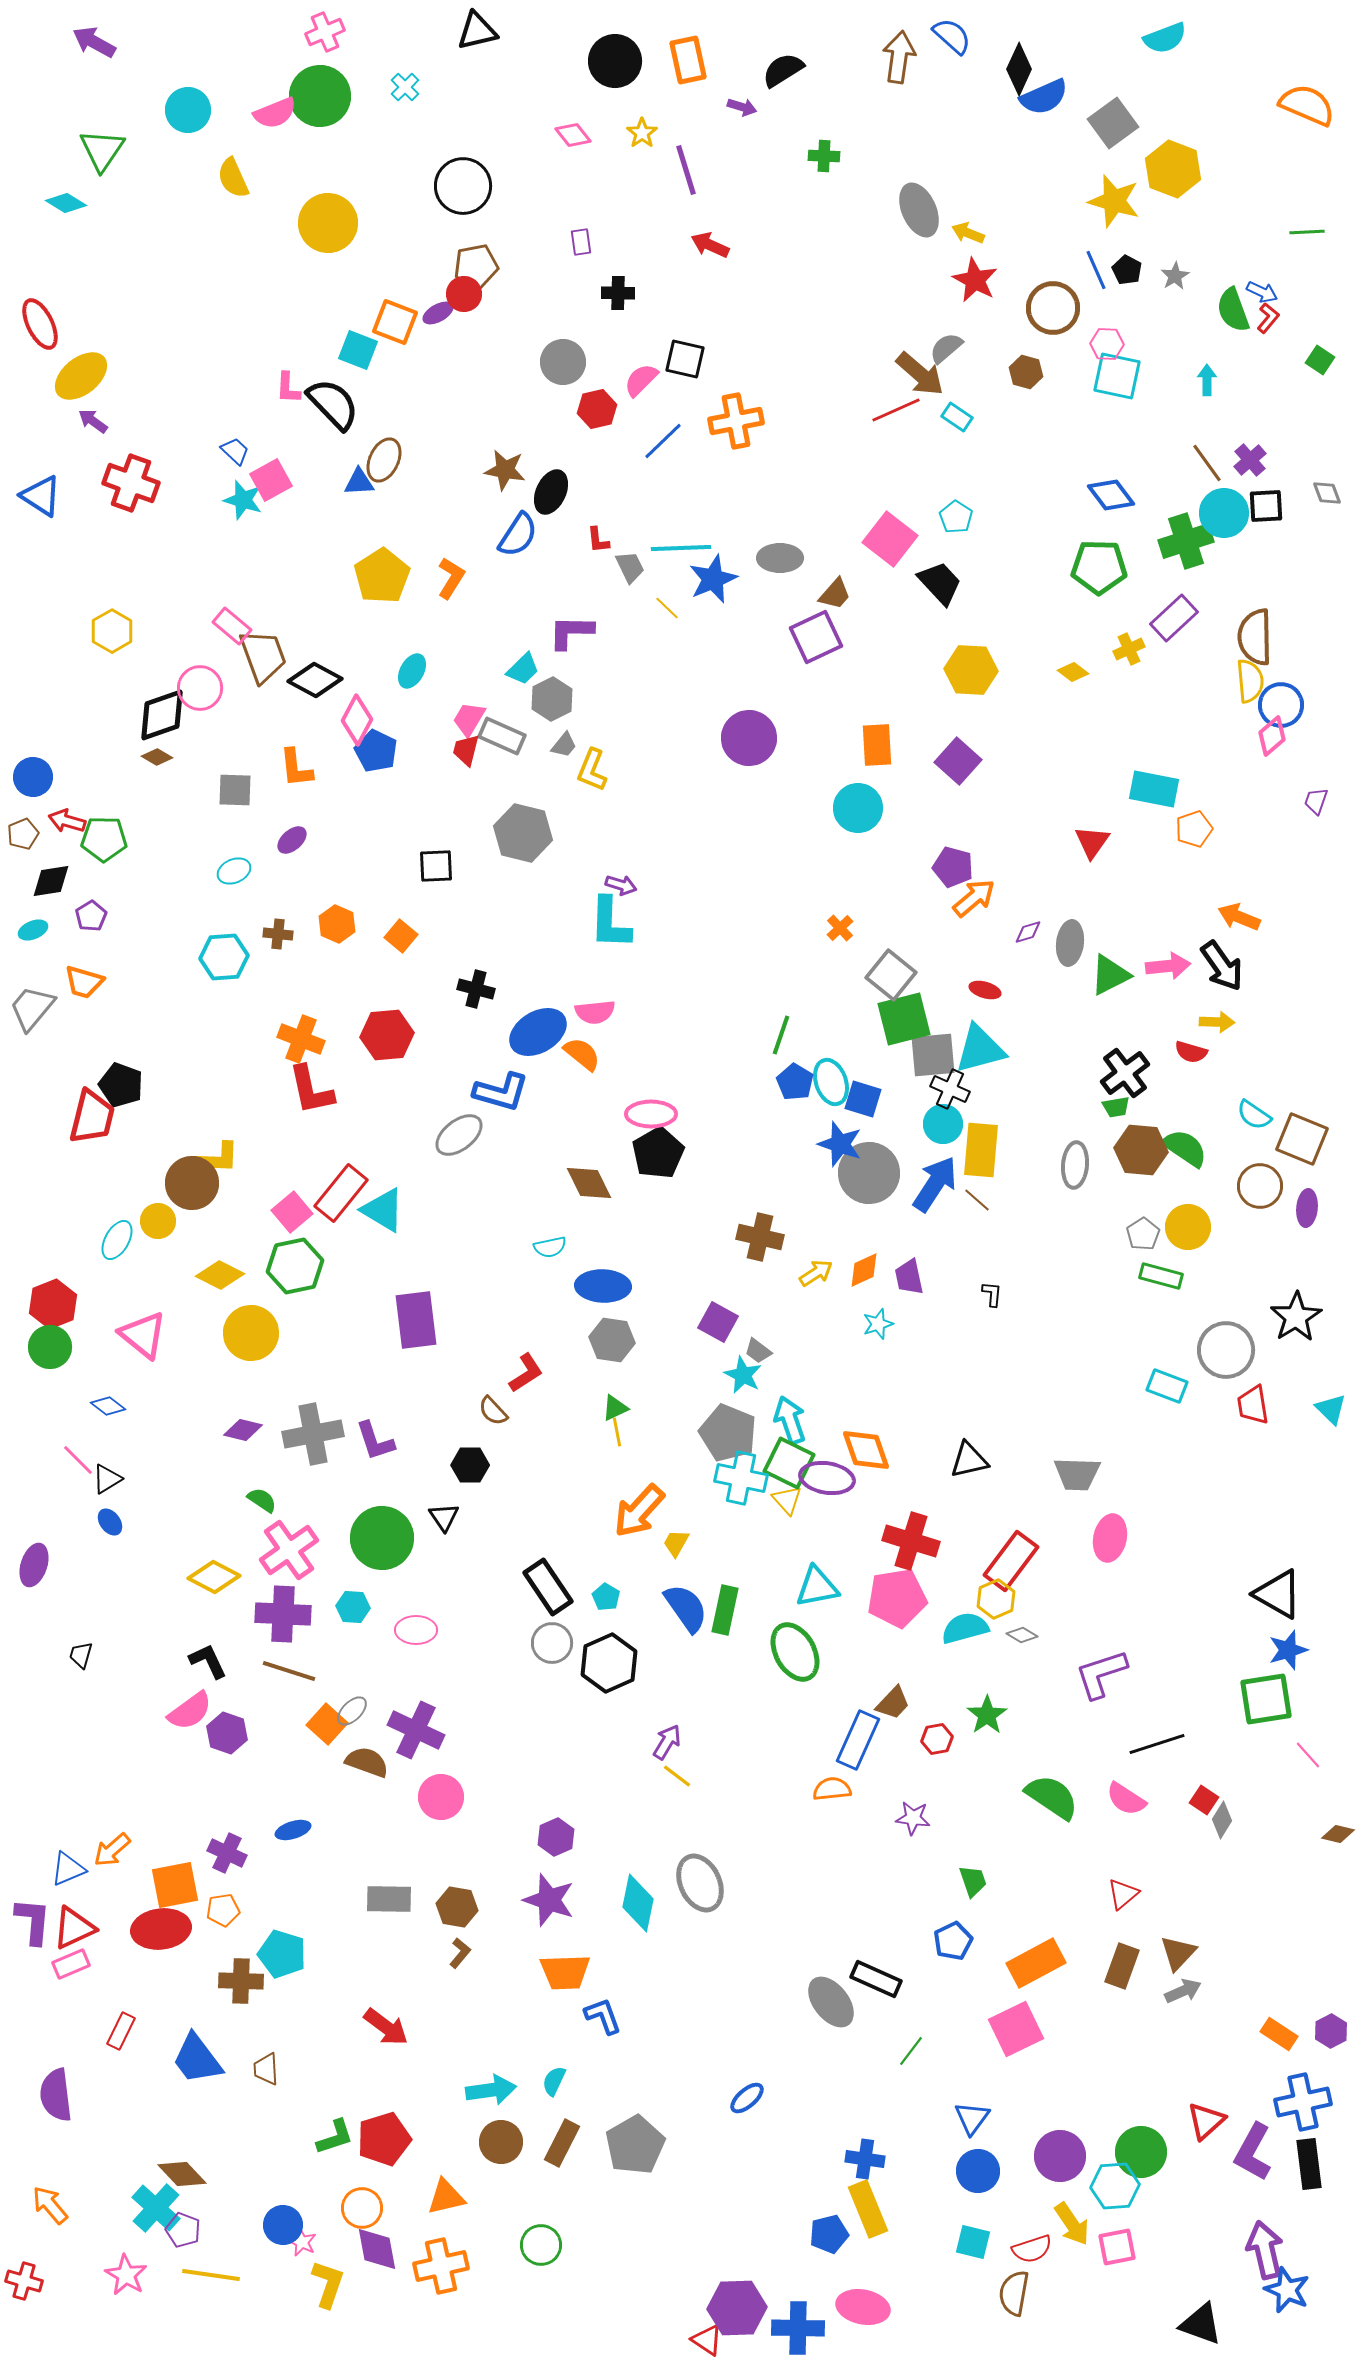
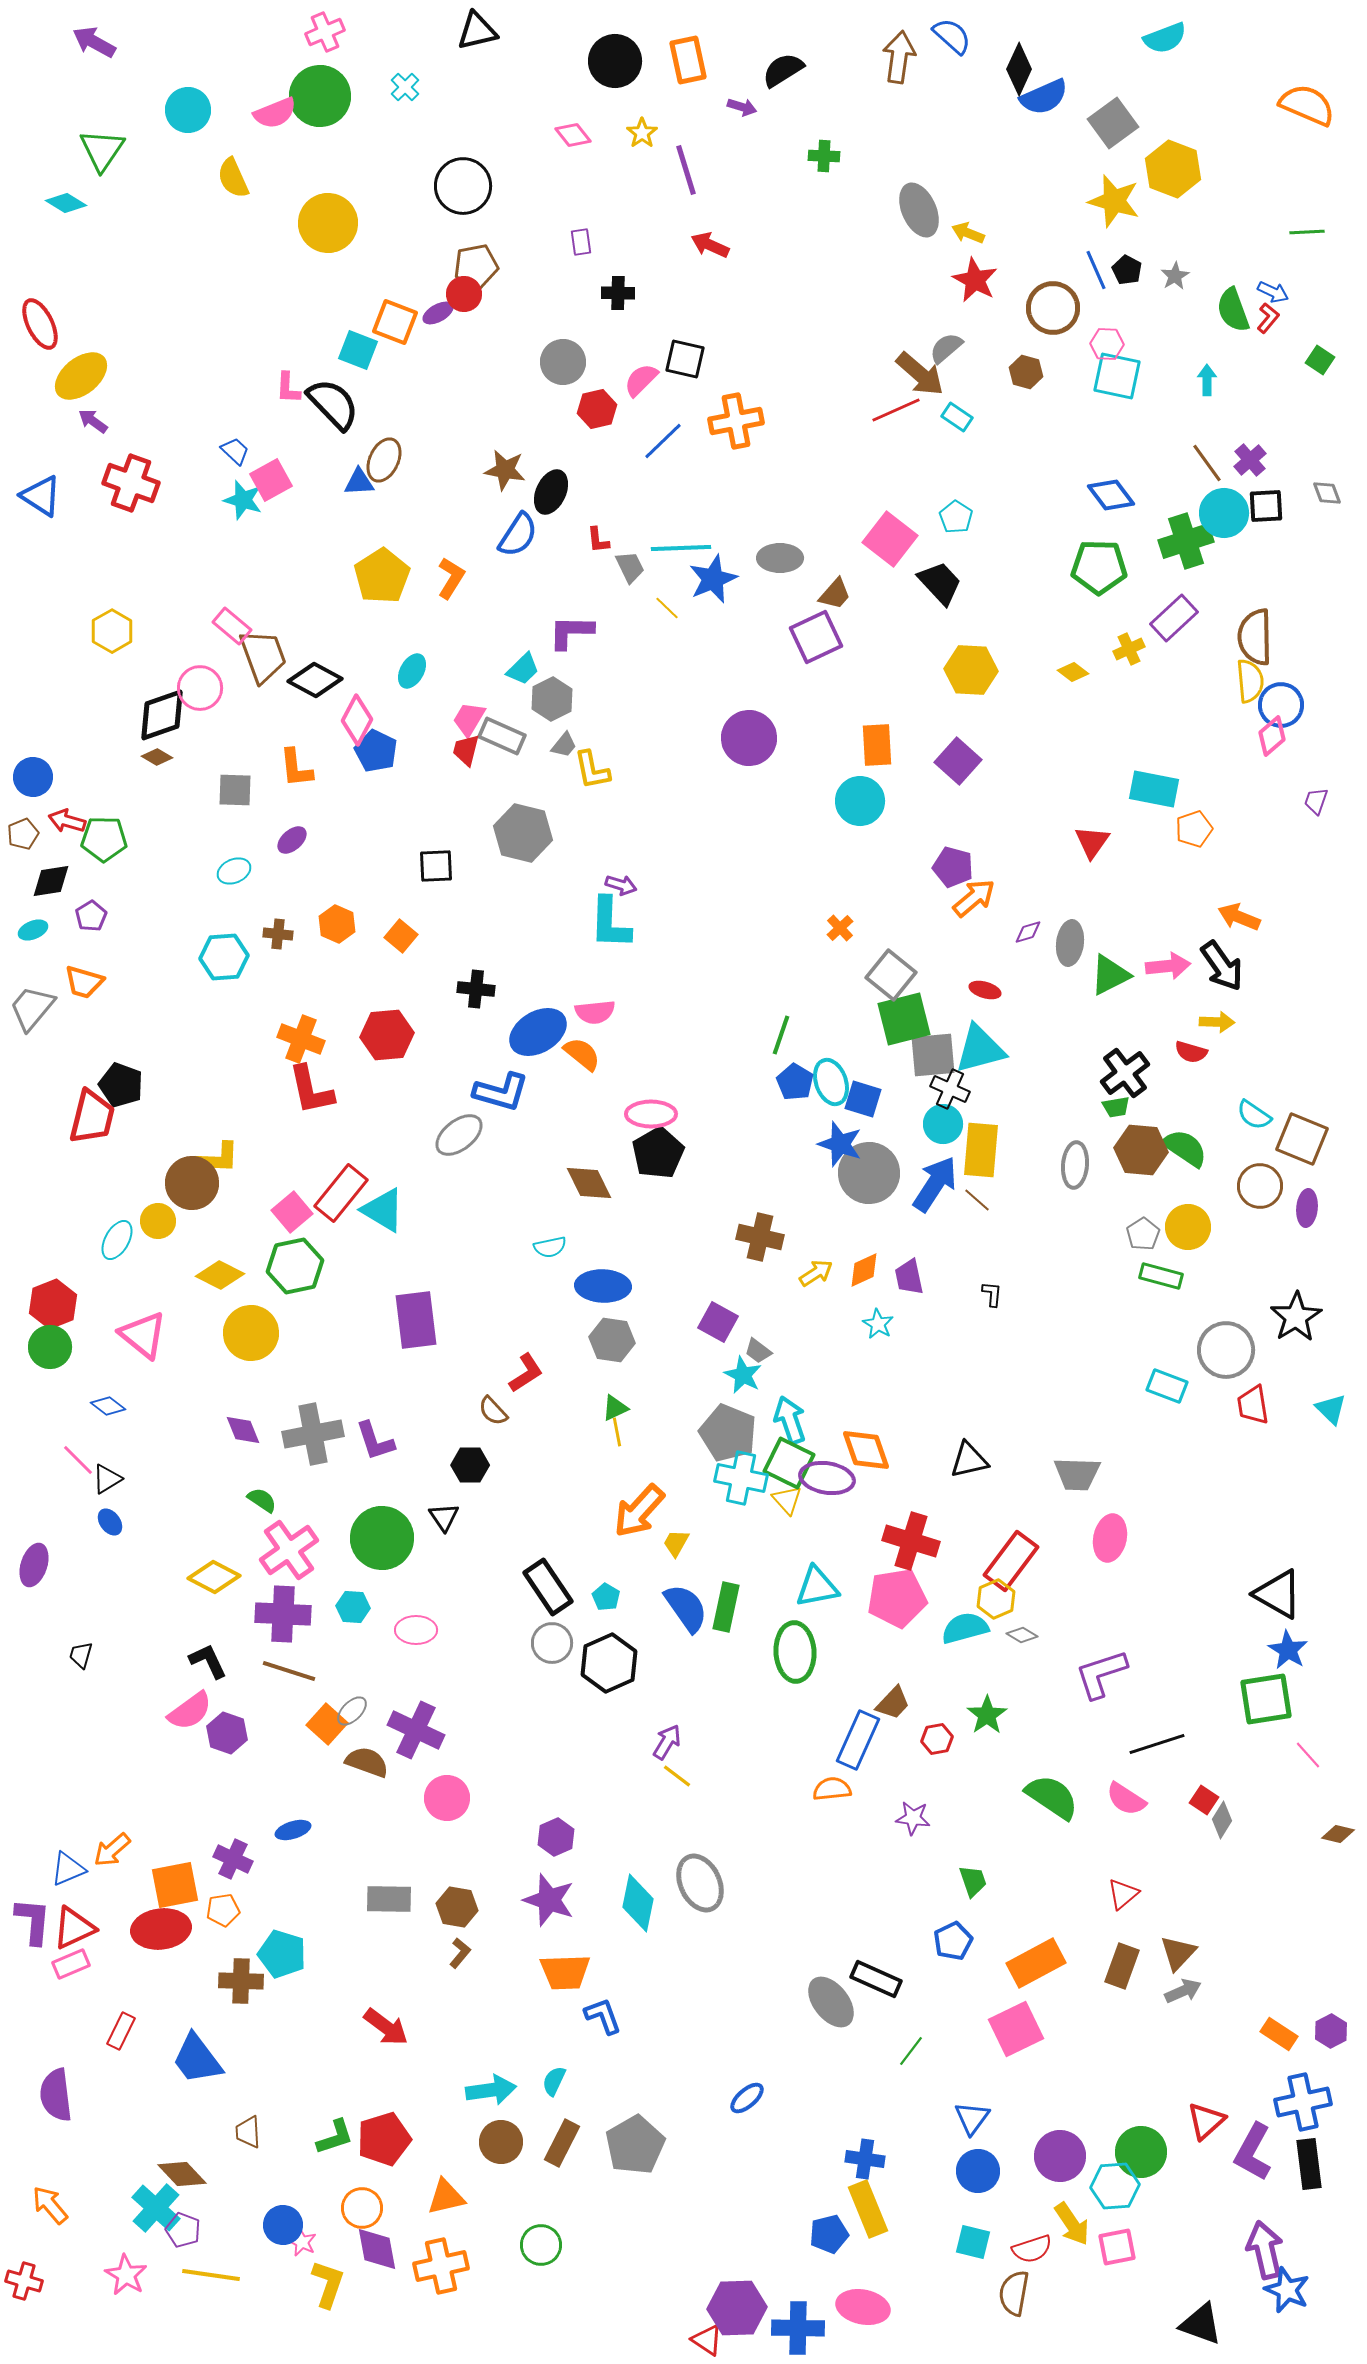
blue arrow at (1262, 292): moved 11 px right
yellow L-shape at (592, 770): rotated 33 degrees counterclockwise
cyan circle at (858, 808): moved 2 px right, 7 px up
black cross at (476, 989): rotated 9 degrees counterclockwise
cyan star at (878, 1324): rotated 24 degrees counterclockwise
purple diamond at (243, 1430): rotated 54 degrees clockwise
green rectangle at (725, 1610): moved 1 px right, 3 px up
blue star at (1288, 1650): rotated 24 degrees counterclockwise
green ellipse at (795, 1652): rotated 26 degrees clockwise
pink circle at (441, 1797): moved 6 px right, 1 px down
purple cross at (227, 1853): moved 6 px right, 6 px down
brown trapezoid at (266, 2069): moved 18 px left, 63 px down
